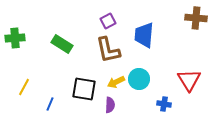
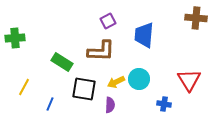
green rectangle: moved 18 px down
brown L-shape: moved 7 px left, 1 px down; rotated 76 degrees counterclockwise
